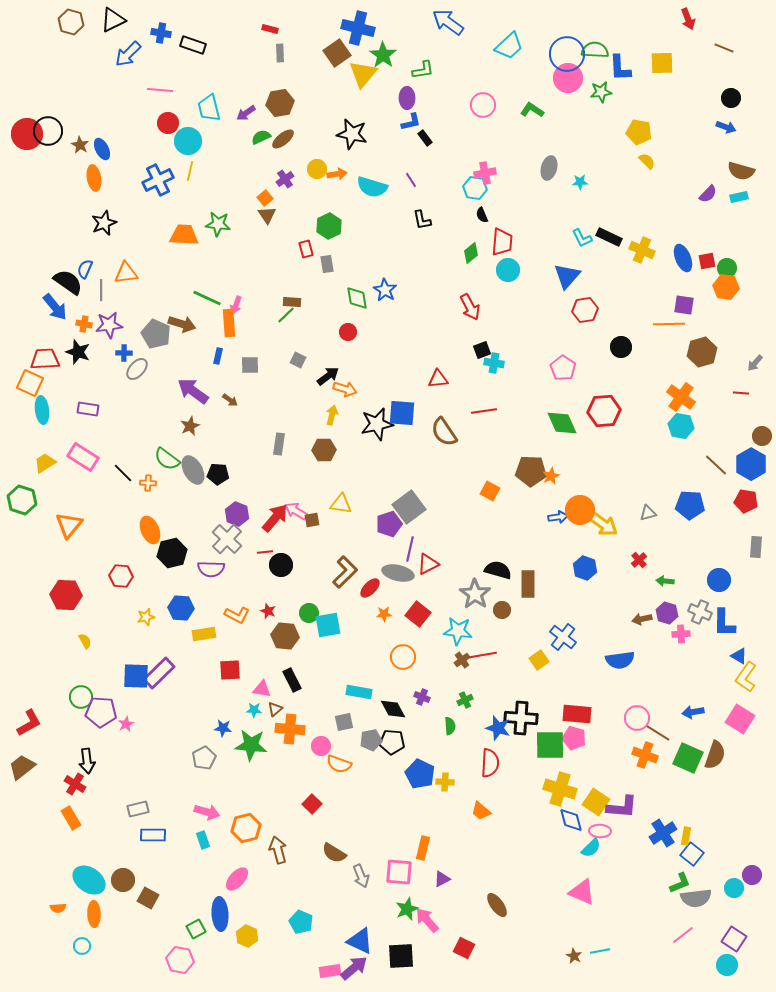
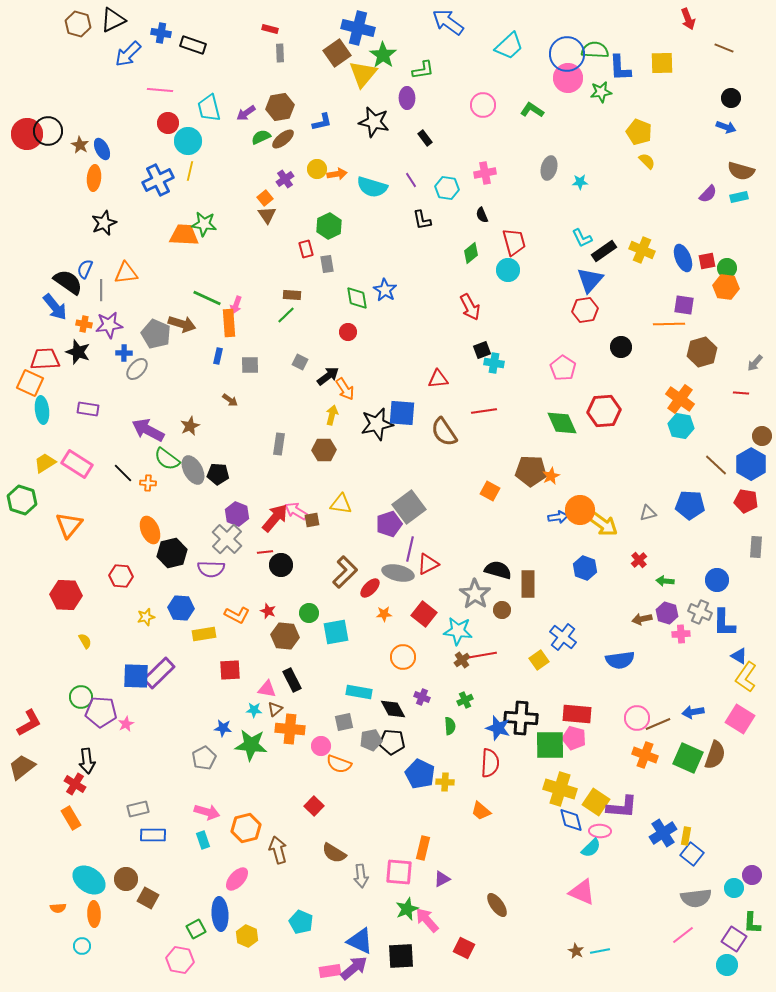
brown hexagon at (71, 22): moved 7 px right, 2 px down
brown hexagon at (280, 103): moved 4 px down
blue L-shape at (411, 122): moved 89 px left
yellow pentagon at (639, 132): rotated 10 degrees clockwise
black star at (352, 134): moved 22 px right, 12 px up
orange ellipse at (94, 178): rotated 15 degrees clockwise
cyan hexagon at (475, 188): moved 28 px left
green star at (218, 224): moved 14 px left
black rectangle at (609, 237): moved 5 px left, 14 px down; rotated 60 degrees counterclockwise
red trapezoid at (502, 242): moved 12 px right; rotated 20 degrees counterclockwise
blue triangle at (567, 276): moved 23 px right, 4 px down
brown rectangle at (292, 302): moved 7 px up
gray square at (298, 360): moved 2 px right, 2 px down
orange arrow at (345, 389): rotated 40 degrees clockwise
purple arrow at (193, 391): moved 45 px left, 39 px down; rotated 8 degrees counterclockwise
orange cross at (681, 397): moved 1 px left, 2 px down
pink rectangle at (83, 457): moved 6 px left, 7 px down
blue circle at (719, 580): moved 2 px left
red square at (418, 614): moved 6 px right
cyan square at (328, 625): moved 8 px right, 7 px down
pink triangle at (262, 689): moved 5 px right
brown line at (658, 733): moved 9 px up; rotated 55 degrees counterclockwise
red square at (312, 804): moved 2 px right, 2 px down
gray arrow at (361, 876): rotated 15 degrees clockwise
brown circle at (123, 880): moved 3 px right, 1 px up
green L-shape at (680, 883): moved 72 px right, 40 px down; rotated 115 degrees clockwise
brown star at (574, 956): moved 2 px right, 5 px up
